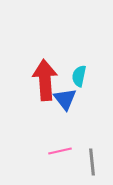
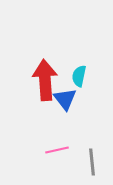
pink line: moved 3 px left, 1 px up
